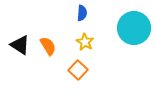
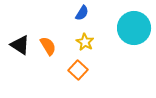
blue semicircle: rotated 28 degrees clockwise
